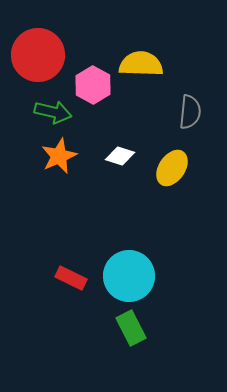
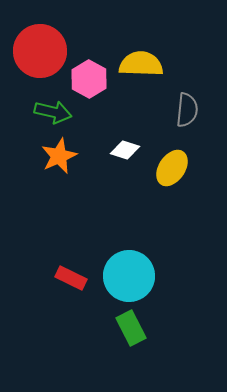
red circle: moved 2 px right, 4 px up
pink hexagon: moved 4 px left, 6 px up
gray semicircle: moved 3 px left, 2 px up
white diamond: moved 5 px right, 6 px up
